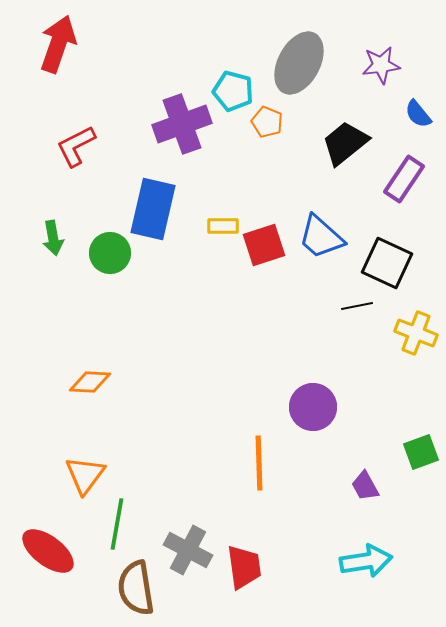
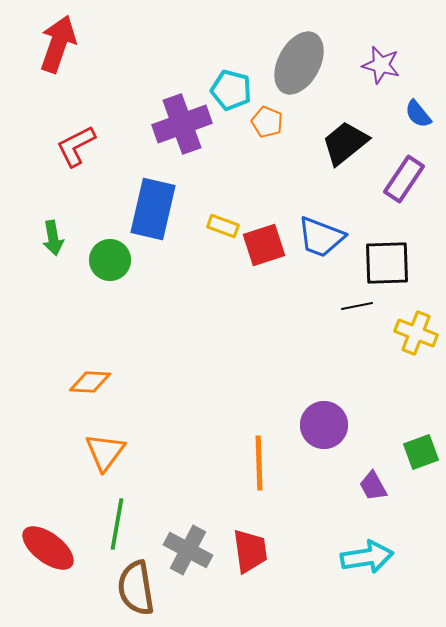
purple star: rotated 21 degrees clockwise
cyan pentagon: moved 2 px left, 1 px up
yellow rectangle: rotated 20 degrees clockwise
blue trapezoid: rotated 21 degrees counterclockwise
green circle: moved 7 px down
black square: rotated 27 degrees counterclockwise
purple circle: moved 11 px right, 18 px down
orange triangle: moved 20 px right, 23 px up
purple trapezoid: moved 8 px right
red ellipse: moved 3 px up
cyan arrow: moved 1 px right, 4 px up
red trapezoid: moved 6 px right, 16 px up
